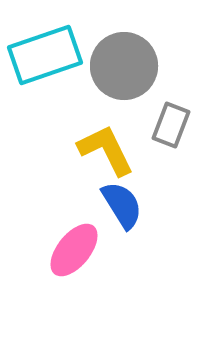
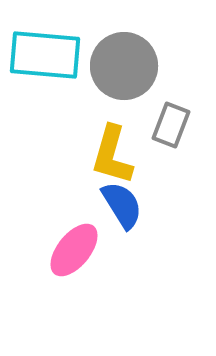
cyan rectangle: rotated 24 degrees clockwise
yellow L-shape: moved 6 px right, 5 px down; rotated 138 degrees counterclockwise
